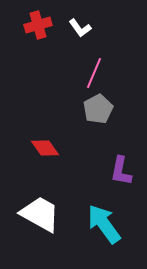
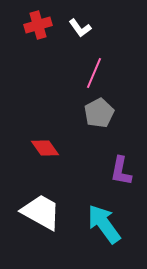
gray pentagon: moved 1 px right, 4 px down
white trapezoid: moved 1 px right, 2 px up
